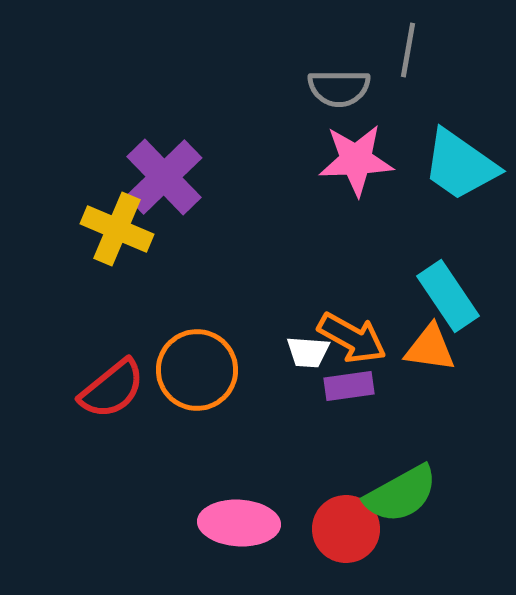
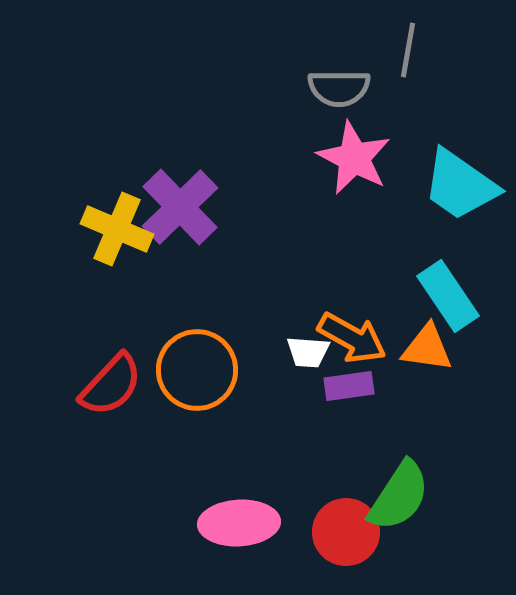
pink star: moved 2 px left, 2 px up; rotated 30 degrees clockwise
cyan trapezoid: moved 20 px down
purple cross: moved 16 px right, 30 px down
orange triangle: moved 3 px left
red semicircle: moved 1 px left, 4 px up; rotated 8 degrees counterclockwise
green semicircle: moved 2 px left, 2 px down; rotated 28 degrees counterclockwise
pink ellipse: rotated 6 degrees counterclockwise
red circle: moved 3 px down
